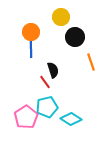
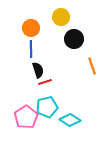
orange circle: moved 4 px up
black circle: moved 1 px left, 2 px down
orange line: moved 1 px right, 4 px down
black semicircle: moved 15 px left
red line: rotated 72 degrees counterclockwise
cyan diamond: moved 1 px left, 1 px down
